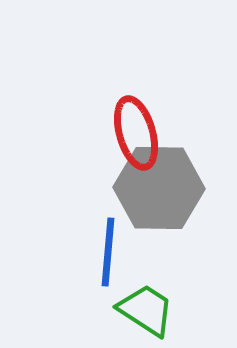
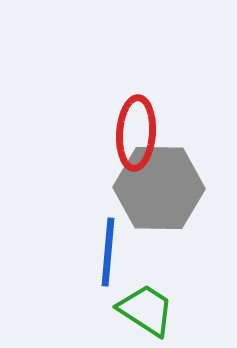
red ellipse: rotated 20 degrees clockwise
